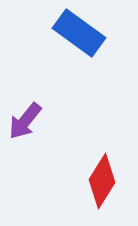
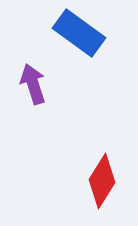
purple arrow: moved 8 px right, 37 px up; rotated 123 degrees clockwise
